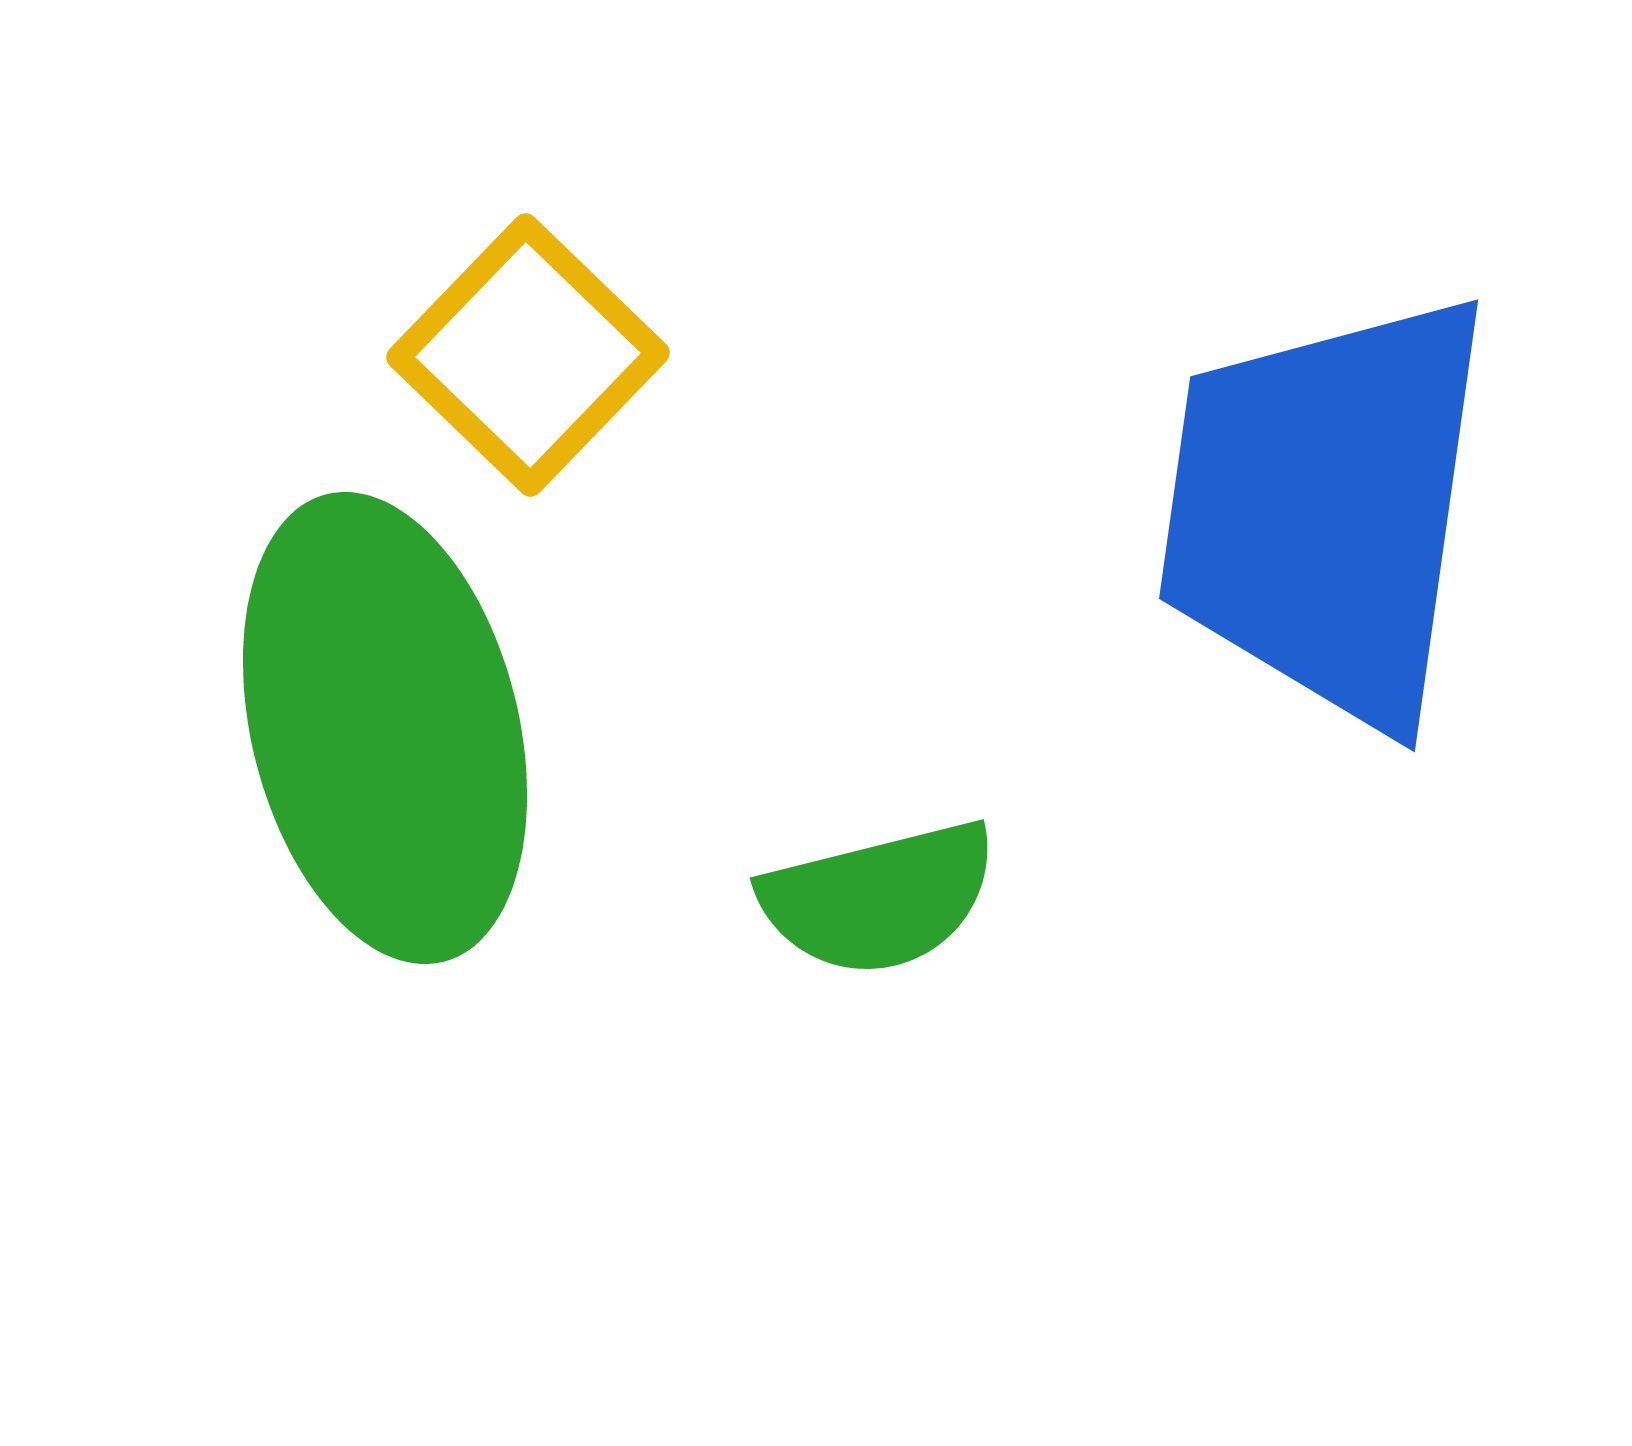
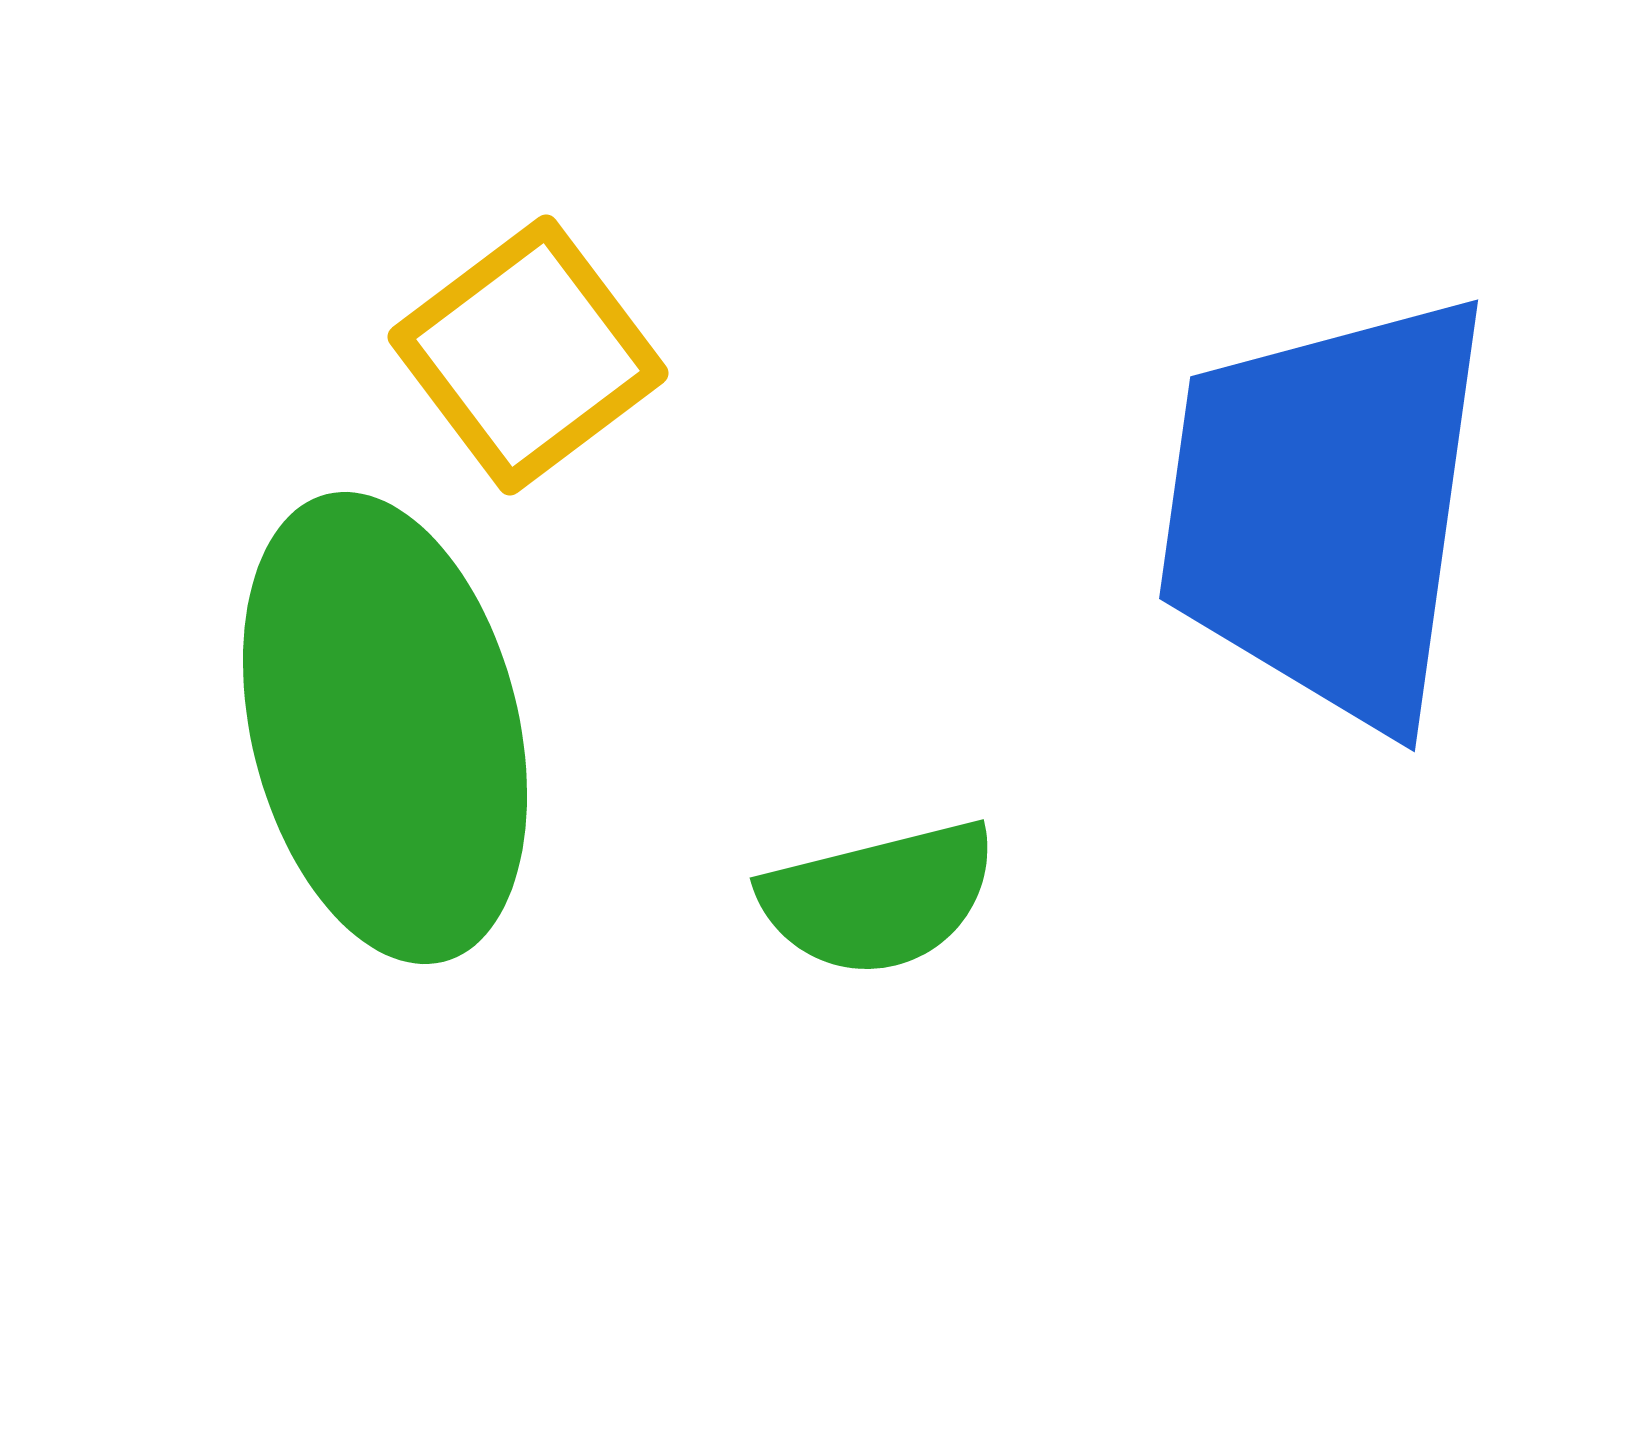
yellow square: rotated 9 degrees clockwise
